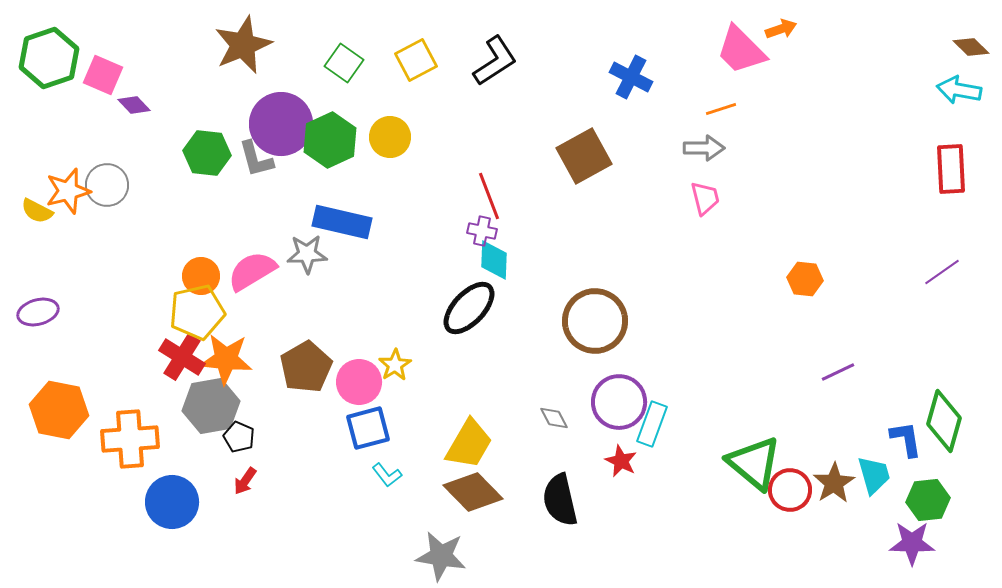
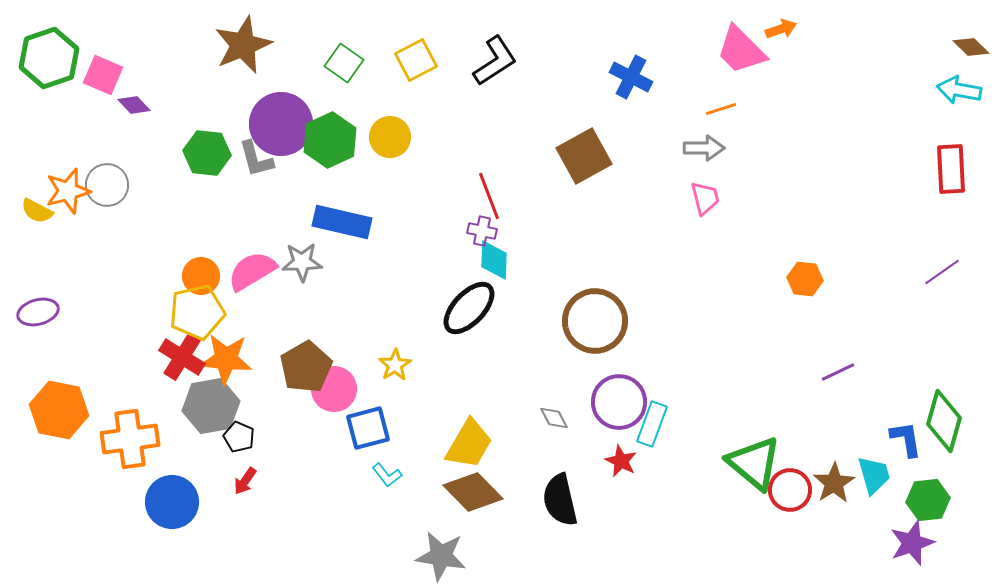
gray star at (307, 254): moved 5 px left, 8 px down
pink circle at (359, 382): moved 25 px left, 7 px down
orange cross at (130, 439): rotated 4 degrees counterclockwise
purple star at (912, 543): rotated 21 degrees counterclockwise
